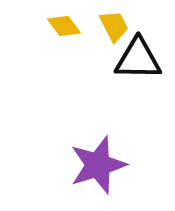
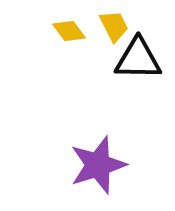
yellow diamond: moved 5 px right, 5 px down
